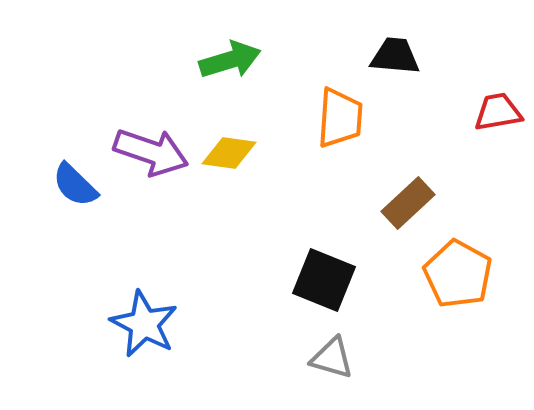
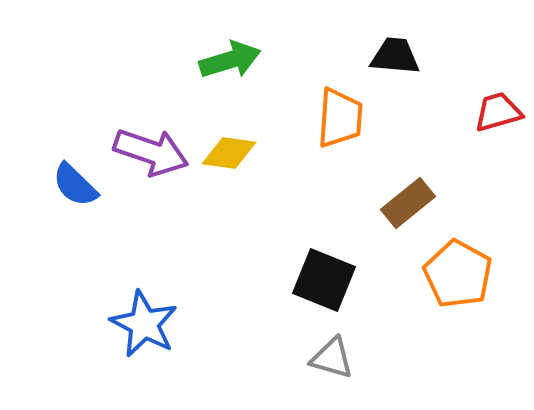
red trapezoid: rotated 6 degrees counterclockwise
brown rectangle: rotated 4 degrees clockwise
